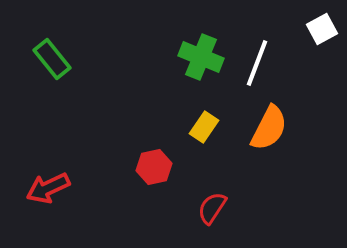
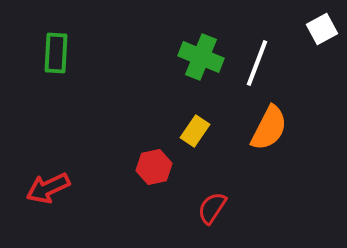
green rectangle: moved 4 px right, 6 px up; rotated 42 degrees clockwise
yellow rectangle: moved 9 px left, 4 px down
